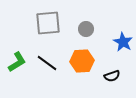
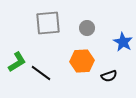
gray circle: moved 1 px right, 1 px up
black line: moved 6 px left, 10 px down
black semicircle: moved 3 px left
